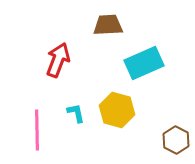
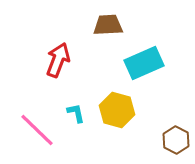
pink line: rotated 45 degrees counterclockwise
